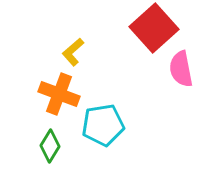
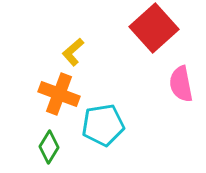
pink semicircle: moved 15 px down
green diamond: moved 1 px left, 1 px down
